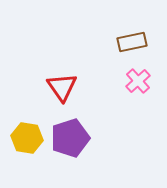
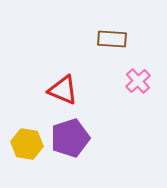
brown rectangle: moved 20 px left, 3 px up; rotated 16 degrees clockwise
red triangle: moved 1 px right, 3 px down; rotated 32 degrees counterclockwise
yellow hexagon: moved 6 px down
